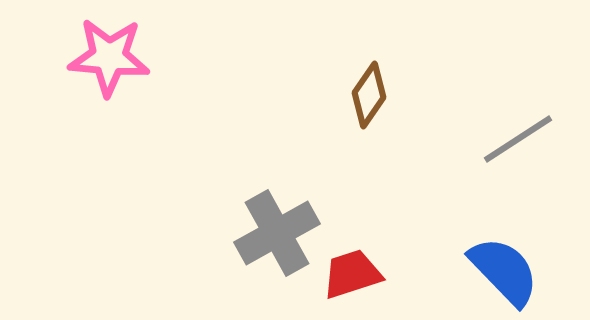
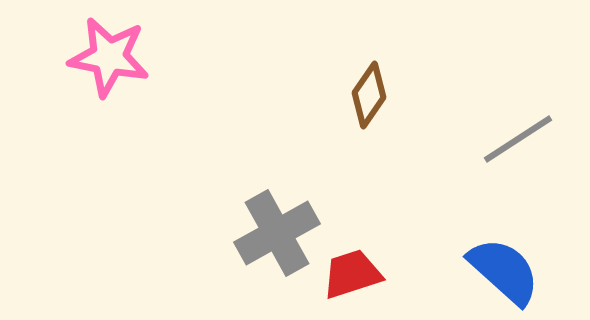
pink star: rotated 6 degrees clockwise
blue semicircle: rotated 4 degrees counterclockwise
